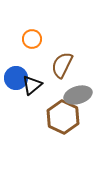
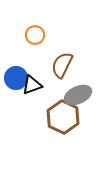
orange circle: moved 3 px right, 4 px up
black triangle: rotated 20 degrees clockwise
gray ellipse: rotated 8 degrees counterclockwise
